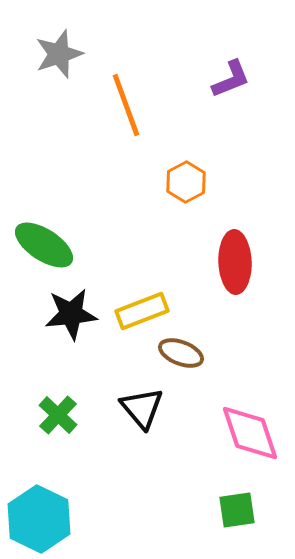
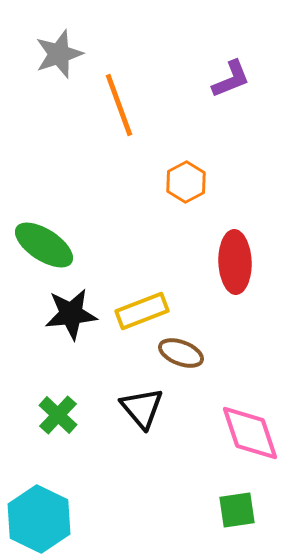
orange line: moved 7 px left
